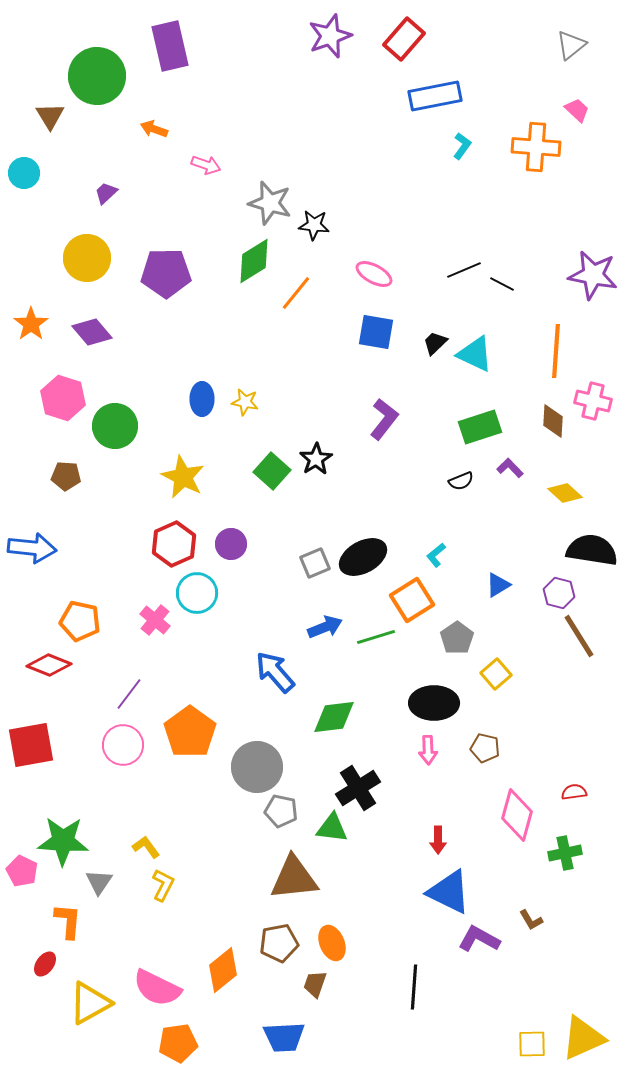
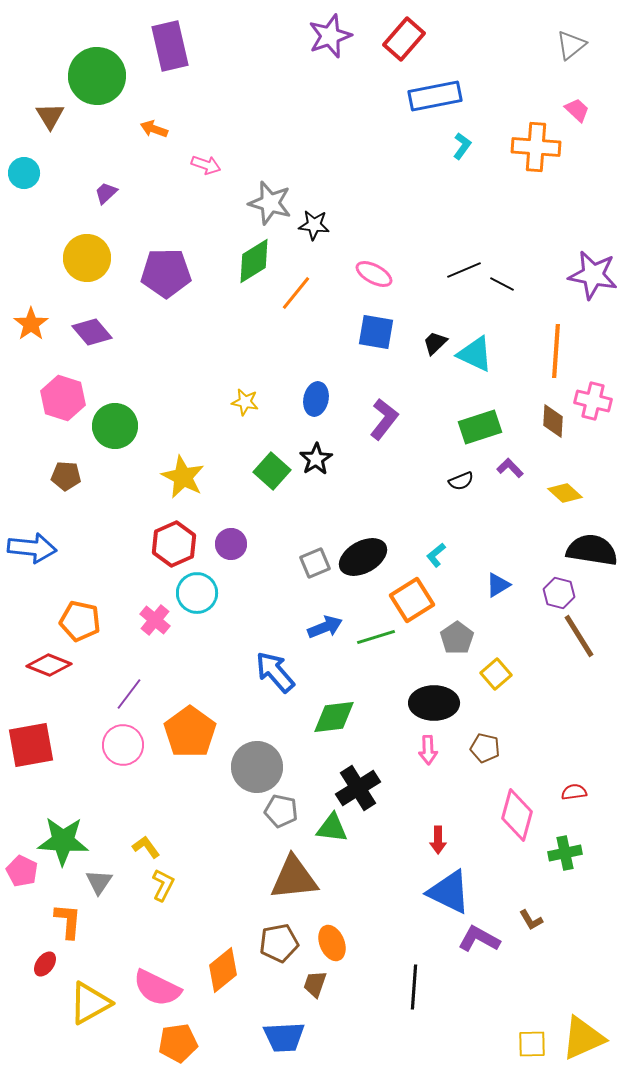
blue ellipse at (202, 399): moved 114 px right; rotated 12 degrees clockwise
